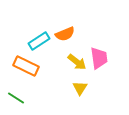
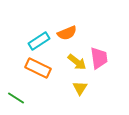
orange semicircle: moved 2 px right, 1 px up
orange rectangle: moved 12 px right, 2 px down
